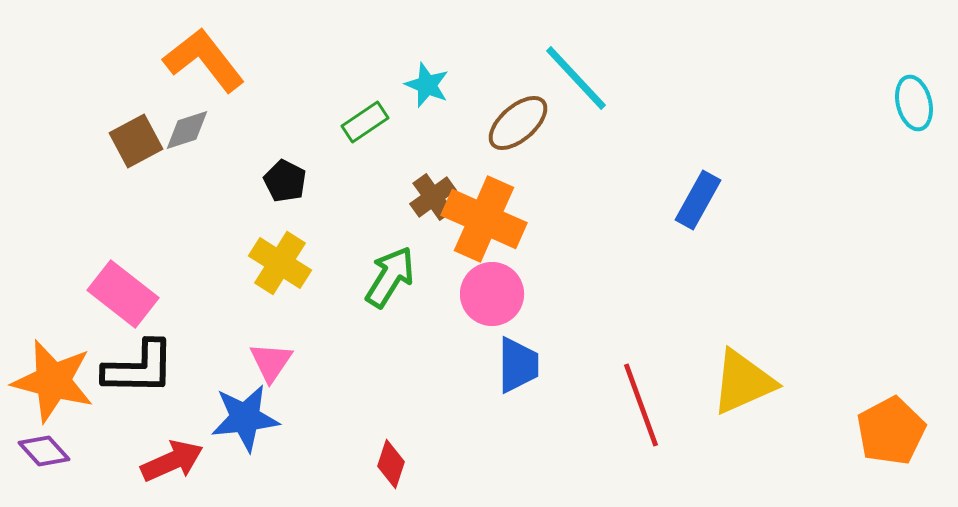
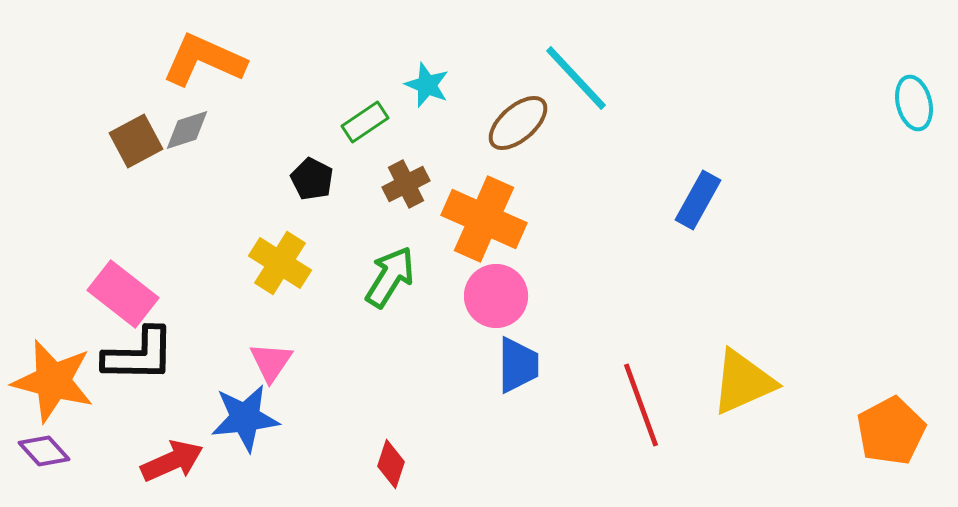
orange L-shape: rotated 28 degrees counterclockwise
black pentagon: moved 27 px right, 2 px up
brown cross: moved 27 px left, 13 px up; rotated 9 degrees clockwise
pink circle: moved 4 px right, 2 px down
black L-shape: moved 13 px up
